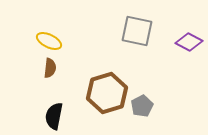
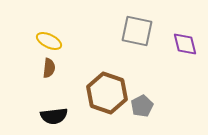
purple diamond: moved 4 px left, 2 px down; rotated 48 degrees clockwise
brown semicircle: moved 1 px left
brown hexagon: rotated 24 degrees counterclockwise
black semicircle: rotated 108 degrees counterclockwise
